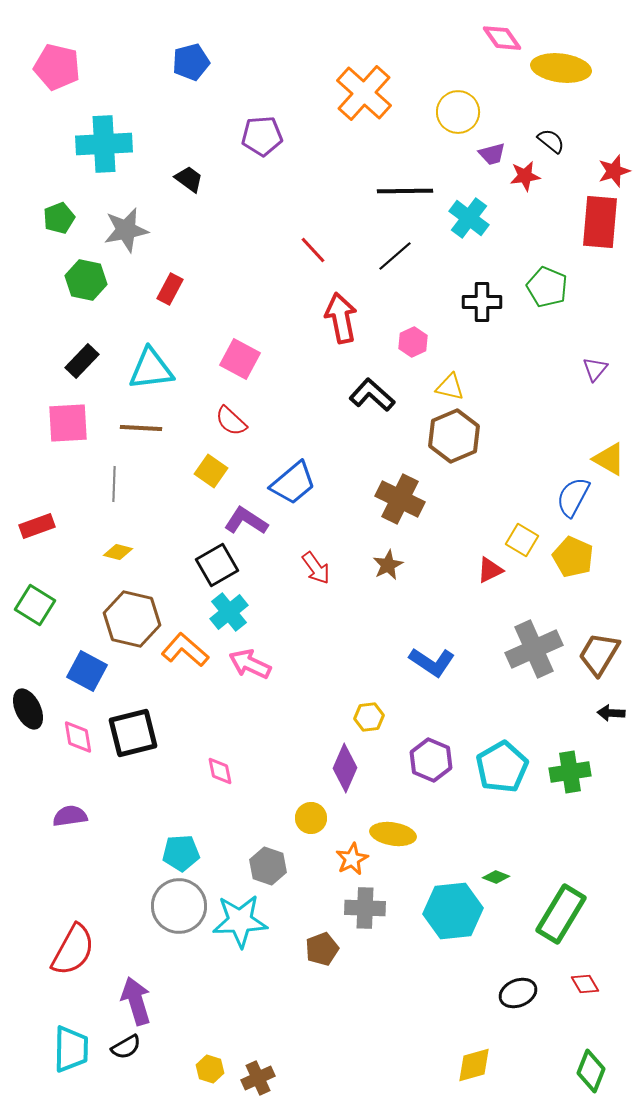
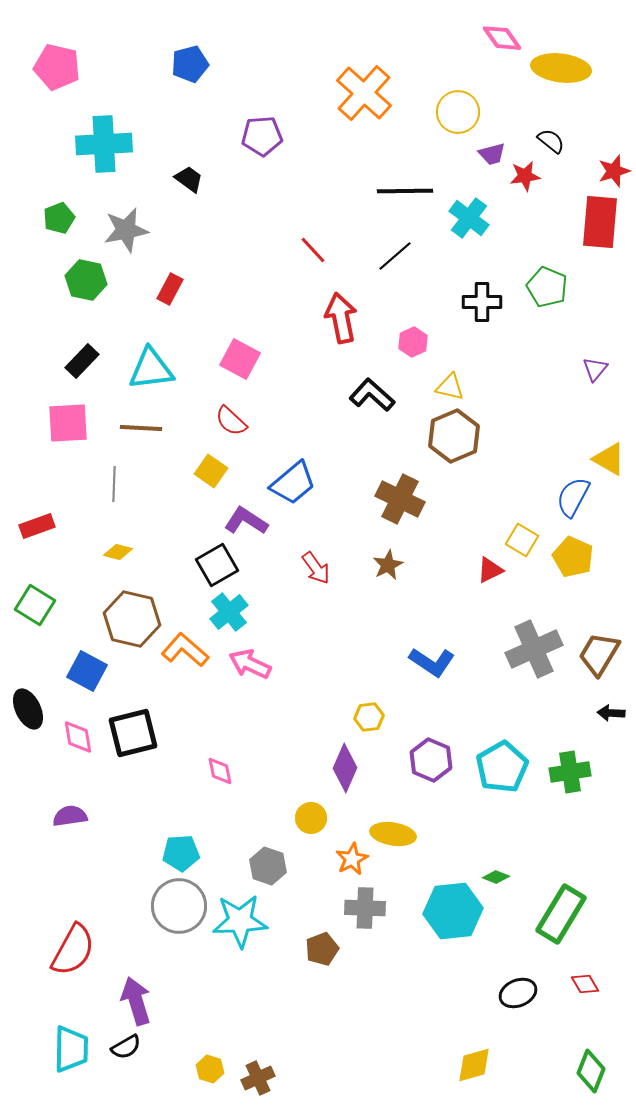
blue pentagon at (191, 62): moved 1 px left, 2 px down
